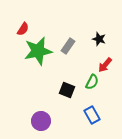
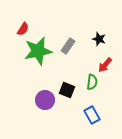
green semicircle: rotated 21 degrees counterclockwise
purple circle: moved 4 px right, 21 px up
